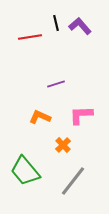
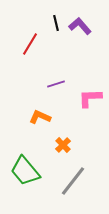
red line: moved 7 px down; rotated 50 degrees counterclockwise
pink L-shape: moved 9 px right, 17 px up
